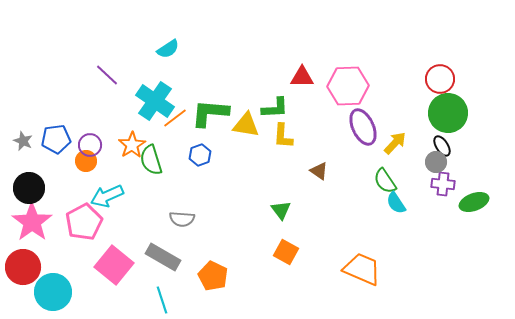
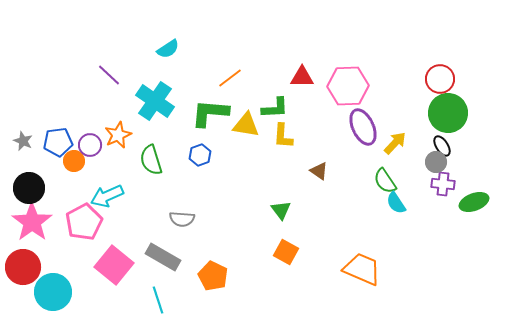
purple line at (107, 75): moved 2 px right
orange line at (175, 118): moved 55 px right, 40 px up
blue pentagon at (56, 139): moved 2 px right, 3 px down
orange star at (132, 145): moved 14 px left, 10 px up; rotated 8 degrees clockwise
orange circle at (86, 161): moved 12 px left
cyan line at (162, 300): moved 4 px left
